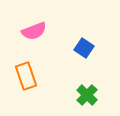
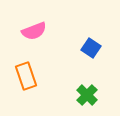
blue square: moved 7 px right
